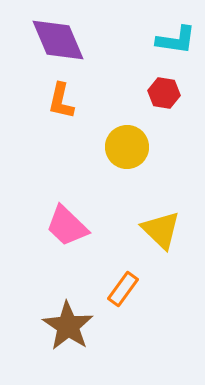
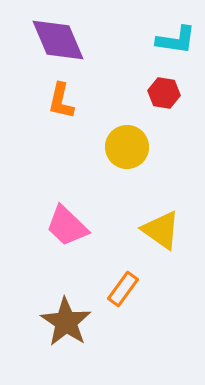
yellow triangle: rotated 9 degrees counterclockwise
brown star: moved 2 px left, 4 px up
